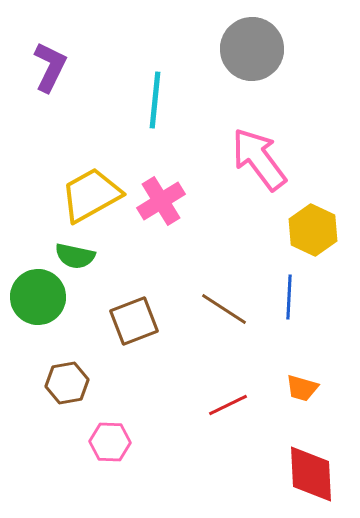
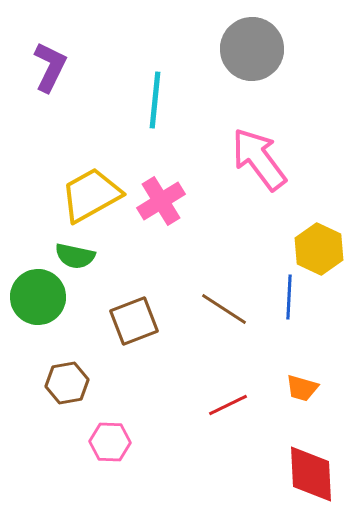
yellow hexagon: moved 6 px right, 19 px down
